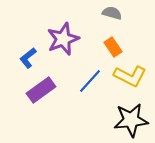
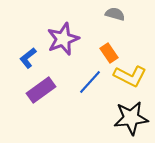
gray semicircle: moved 3 px right, 1 px down
orange rectangle: moved 4 px left, 6 px down
blue line: moved 1 px down
black star: moved 2 px up
